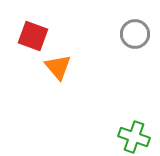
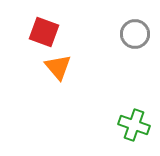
red square: moved 11 px right, 4 px up
green cross: moved 12 px up
